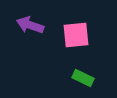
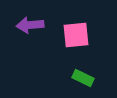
purple arrow: rotated 24 degrees counterclockwise
